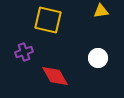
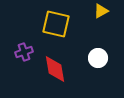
yellow triangle: rotated 21 degrees counterclockwise
yellow square: moved 8 px right, 4 px down
red diamond: moved 7 px up; rotated 20 degrees clockwise
